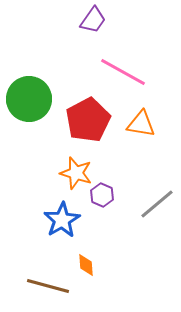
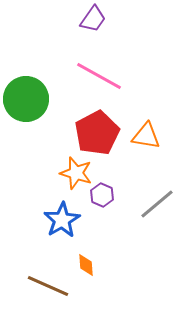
purple trapezoid: moved 1 px up
pink line: moved 24 px left, 4 px down
green circle: moved 3 px left
red pentagon: moved 9 px right, 13 px down
orange triangle: moved 5 px right, 12 px down
brown line: rotated 9 degrees clockwise
